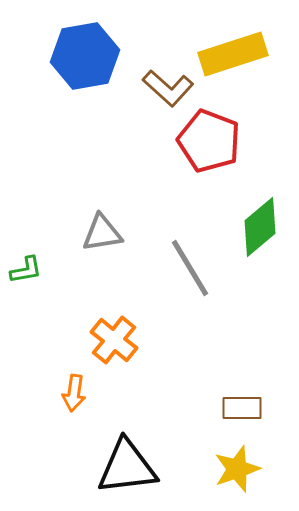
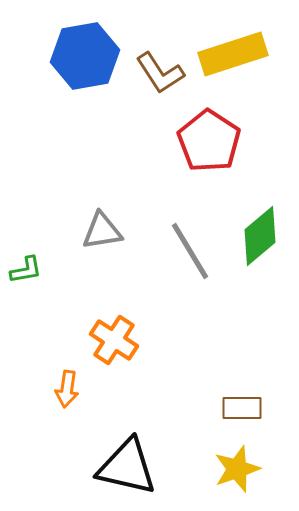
brown L-shape: moved 8 px left, 15 px up; rotated 15 degrees clockwise
red pentagon: rotated 12 degrees clockwise
green diamond: moved 9 px down
gray triangle: moved 2 px up
gray line: moved 17 px up
orange cross: rotated 6 degrees counterclockwise
orange arrow: moved 7 px left, 4 px up
black triangle: rotated 20 degrees clockwise
